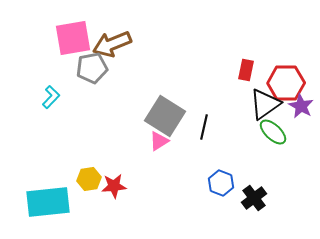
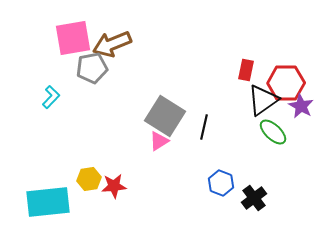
black triangle: moved 2 px left, 4 px up
